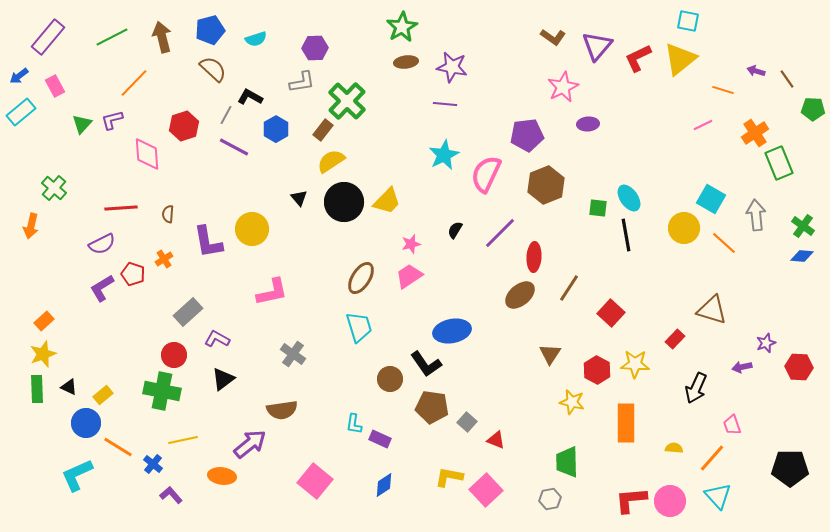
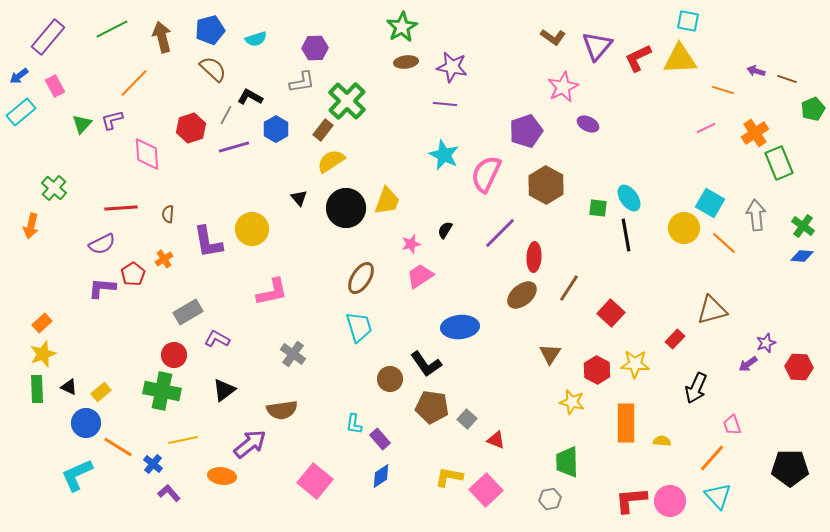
green line at (112, 37): moved 8 px up
yellow triangle at (680, 59): rotated 36 degrees clockwise
brown line at (787, 79): rotated 36 degrees counterclockwise
green pentagon at (813, 109): rotated 25 degrees counterclockwise
purple ellipse at (588, 124): rotated 30 degrees clockwise
pink line at (703, 125): moved 3 px right, 3 px down
red hexagon at (184, 126): moved 7 px right, 2 px down
purple pentagon at (527, 135): moved 1 px left, 4 px up; rotated 12 degrees counterclockwise
purple line at (234, 147): rotated 44 degrees counterclockwise
cyan star at (444, 155): rotated 20 degrees counterclockwise
brown hexagon at (546, 185): rotated 9 degrees counterclockwise
cyan square at (711, 199): moved 1 px left, 4 px down
yellow trapezoid at (387, 201): rotated 24 degrees counterclockwise
black circle at (344, 202): moved 2 px right, 6 px down
black semicircle at (455, 230): moved 10 px left
red pentagon at (133, 274): rotated 20 degrees clockwise
pink trapezoid at (409, 276): moved 11 px right
purple L-shape at (102, 288): rotated 36 degrees clockwise
brown ellipse at (520, 295): moved 2 px right
brown triangle at (712, 310): rotated 32 degrees counterclockwise
gray rectangle at (188, 312): rotated 12 degrees clockwise
orange rectangle at (44, 321): moved 2 px left, 2 px down
blue ellipse at (452, 331): moved 8 px right, 4 px up; rotated 6 degrees clockwise
purple arrow at (742, 367): moved 6 px right, 3 px up; rotated 24 degrees counterclockwise
black triangle at (223, 379): moved 1 px right, 11 px down
yellow rectangle at (103, 395): moved 2 px left, 3 px up
gray square at (467, 422): moved 3 px up
purple rectangle at (380, 439): rotated 25 degrees clockwise
yellow semicircle at (674, 448): moved 12 px left, 7 px up
blue diamond at (384, 485): moved 3 px left, 9 px up
purple L-shape at (171, 495): moved 2 px left, 2 px up
